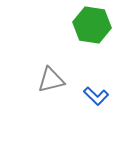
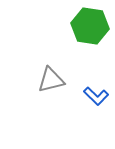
green hexagon: moved 2 px left, 1 px down
